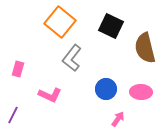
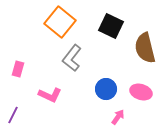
pink ellipse: rotated 15 degrees clockwise
pink arrow: moved 2 px up
